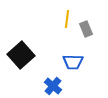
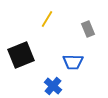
yellow line: moved 20 px left; rotated 24 degrees clockwise
gray rectangle: moved 2 px right
black square: rotated 20 degrees clockwise
